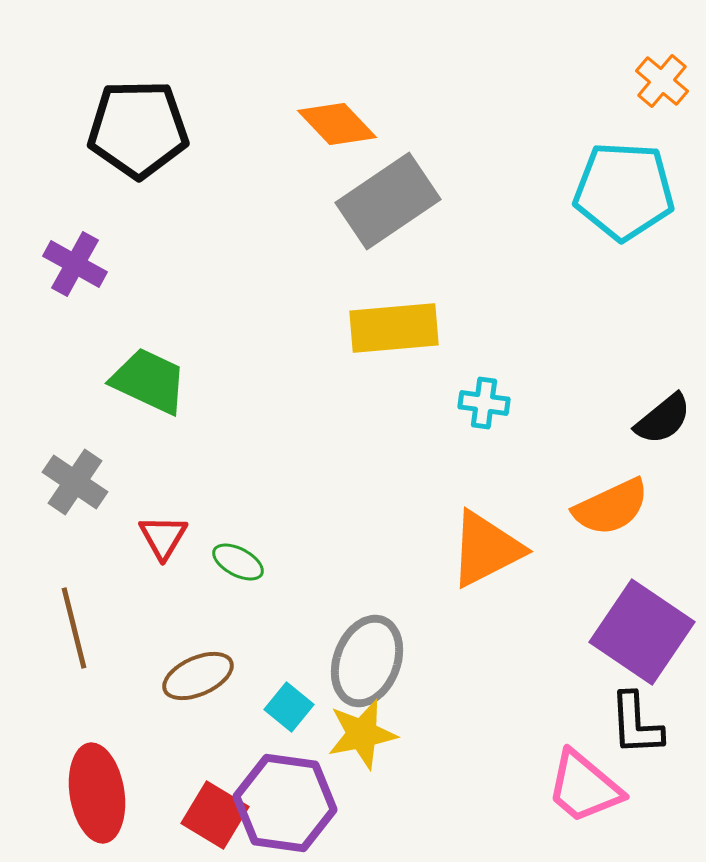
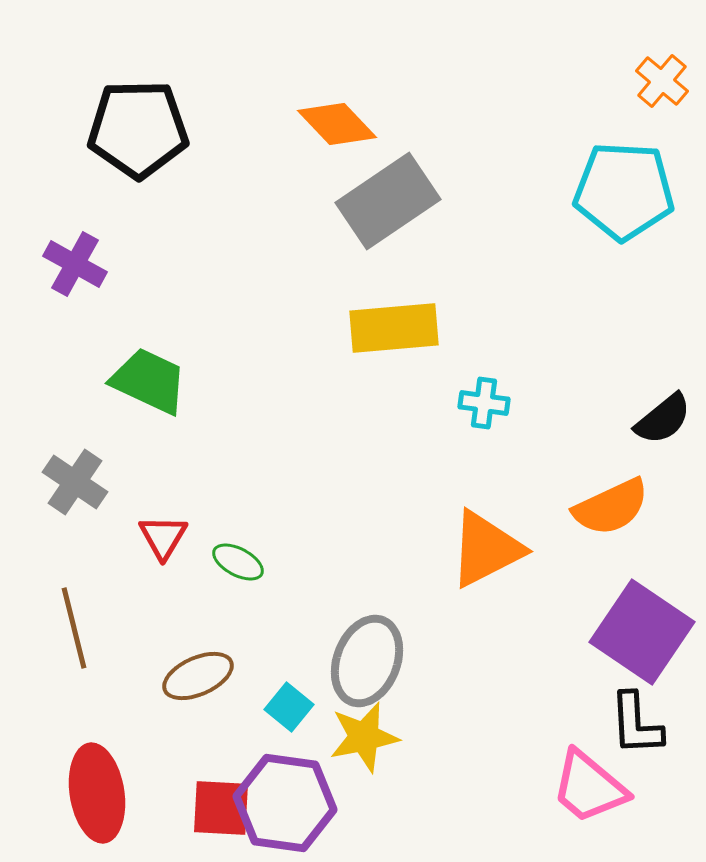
yellow star: moved 2 px right, 3 px down
pink trapezoid: moved 5 px right
red square: moved 6 px right, 7 px up; rotated 28 degrees counterclockwise
